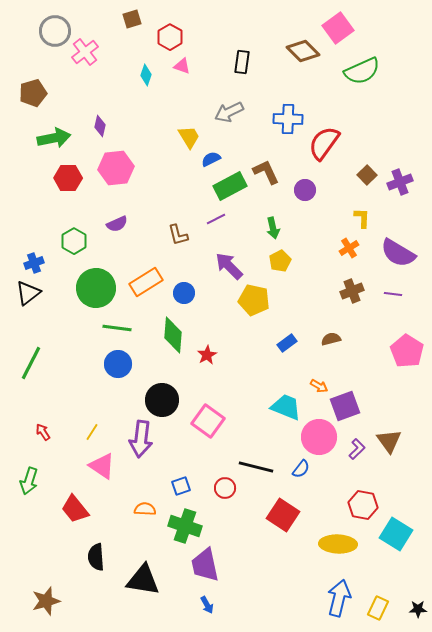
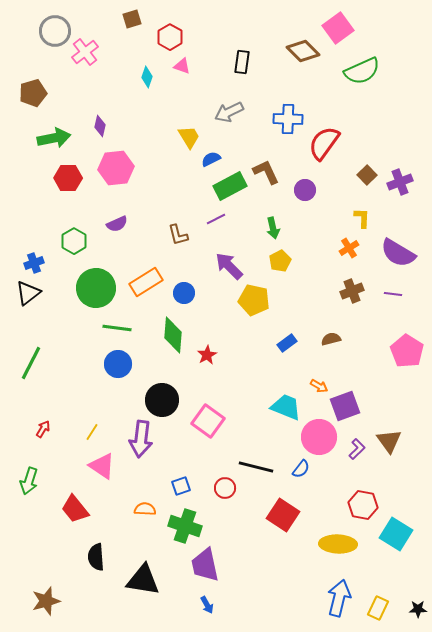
cyan diamond at (146, 75): moved 1 px right, 2 px down
red arrow at (43, 432): moved 3 px up; rotated 66 degrees clockwise
